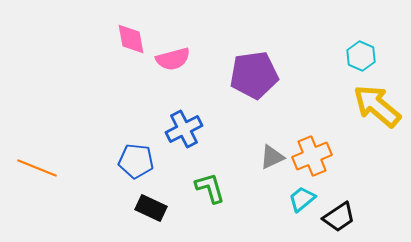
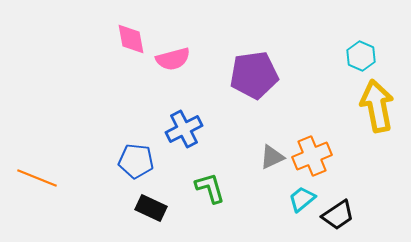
yellow arrow: rotated 39 degrees clockwise
orange line: moved 10 px down
black trapezoid: moved 1 px left, 2 px up
